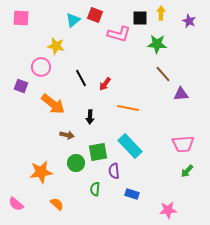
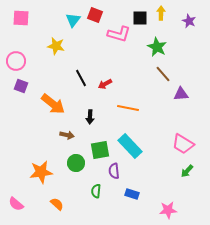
cyan triangle: rotated 14 degrees counterclockwise
green star: moved 3 px down; rotated 24 degrees clockwise
pink circle: moved 25 px left, 6 px up
red arrow: rotated 24 degrees clockwise
pink trapezoid: rotated 35 degrees clockwise
green square: moved 2 px right, 2 px up
green semicircle: moved 1 px right, 2 px down
